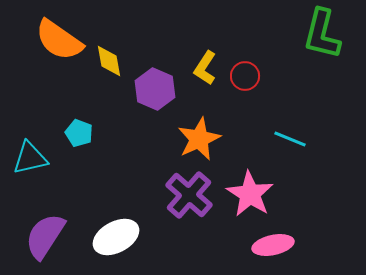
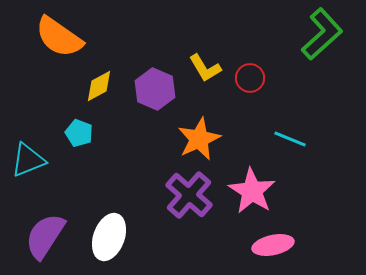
green L-shape: rotated 146 degrees counterclockwise
orange semicircle: moved 3 px up
yellow diamond: moved 10 px left, 25 px down; rotated 72 degrees clockwise
yellow L-shape: rotated 64 degrees counterclockwise
red circle: moved 5 px right, 2 px down
cyan triangle: moved 2 px left, 2 px down; rotated 9 degrees counterclockwise
pink star: moved 2 px right, 3 px up
white ellipse: moved 7 px left; rotated 42 degrees counterclockwise
